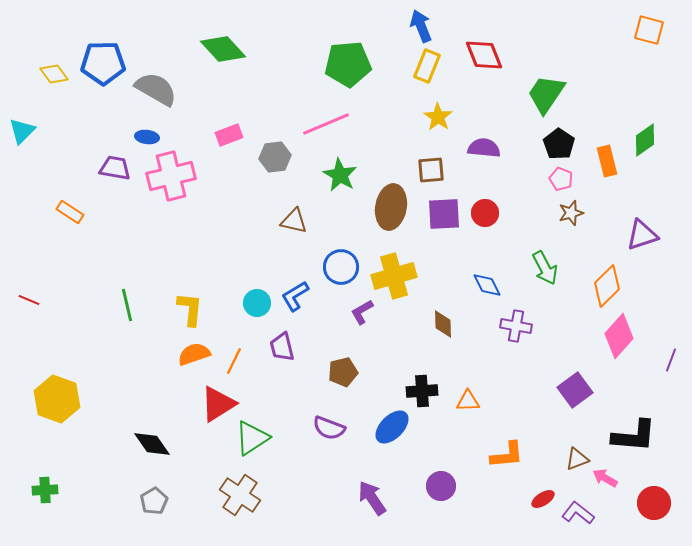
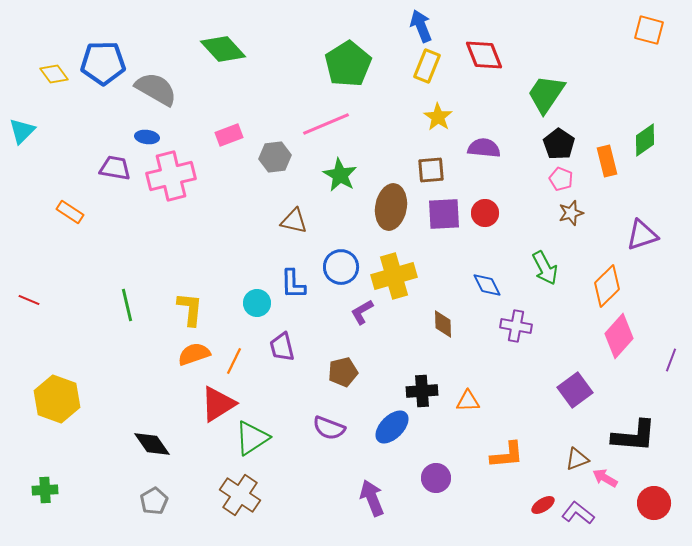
green pentagon at (348, 64): rotated 27 degrees counterclockwise
blue L-shape at (295, 296): moved 2 px left, 12 px up; rotated 60 degrees counterclockwise
purple circle at (441, 486): moved 5 px left, 8 px up
purple arrow at (372, 498): rotated 12 degrees clockwise
red ellipse at (543, 499): moved 6 px down
